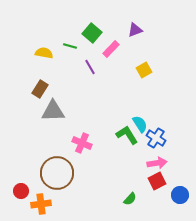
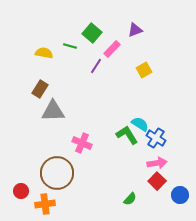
pink rectangle: moved 1 px right
purple line: moved 6 px right, 1 px up; rotated 63 degrees clockwise
cyan semicircle: rotated 24 degrees counterclockwise
red square: rotated 18 degrees counterclockwise
orange cross: moved 4 px right
